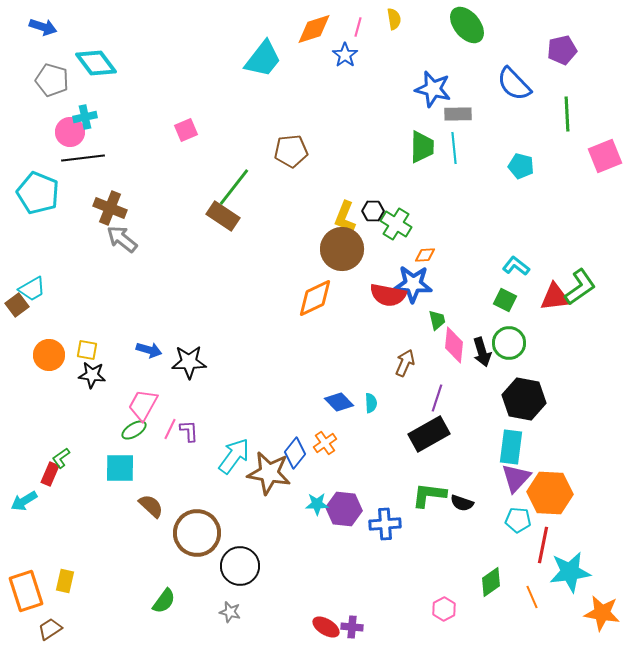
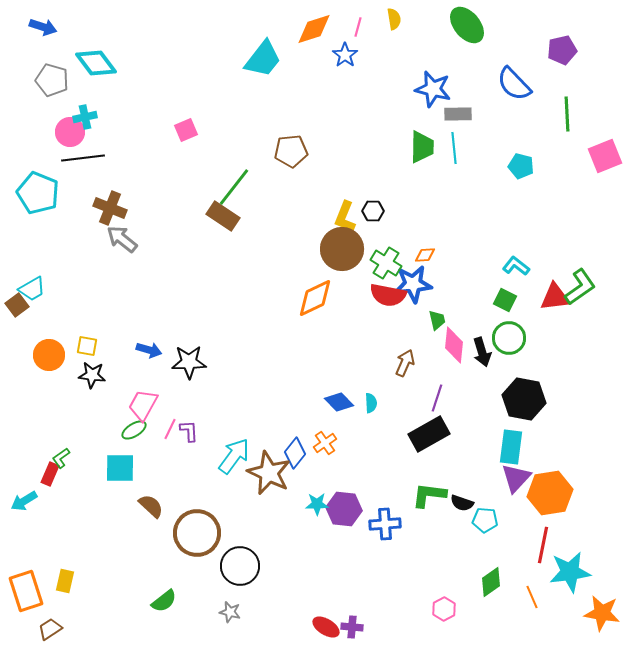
green cross at (396, 224): moved 10 px left, 39 px down
blue star at (413, 284): rotated 9 degrees counterclockwise
green circle at (509, 343): moved 5 px up
yellow square at (87, 350): moved 4 px up
brown star at (269, 473): rotated 15 degrees clockwise
orange hexagon at (550, 493): rotated 12 degrees counterclockwise
cyan pentagon at (518, 520): moved 33 px left
green semicircle at (164, 601): rotated 16 degrees clockwise
